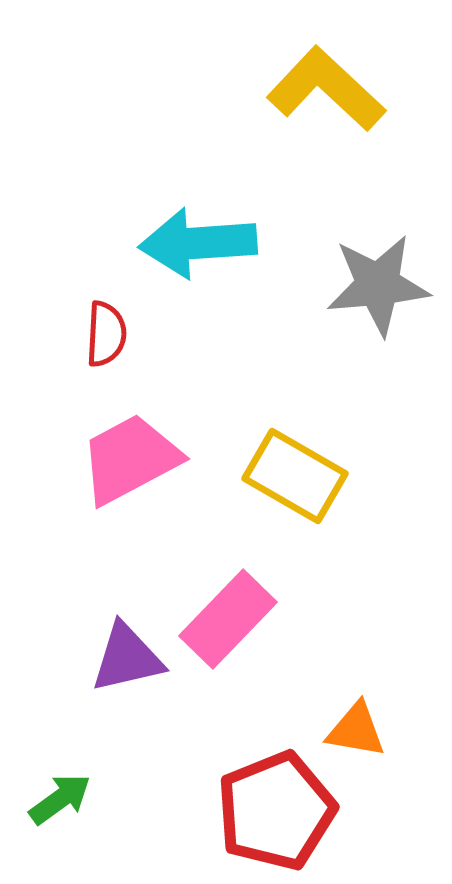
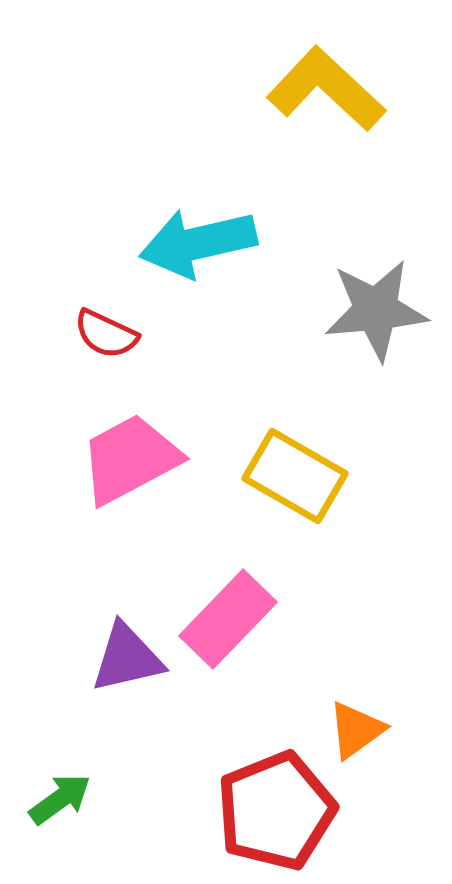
cyan arrow: rotated 9 degrees counterclockwise
gray star: moved 2 px left, 25 px down
red semicircle: rotated 112 degrees clockwise
orange triangle: rotated 46 degrees counterclockwise
